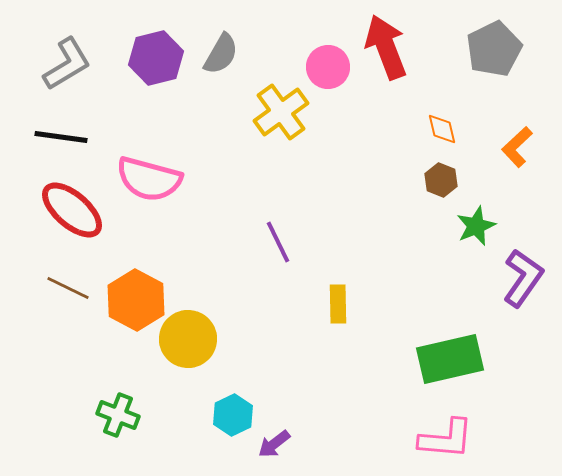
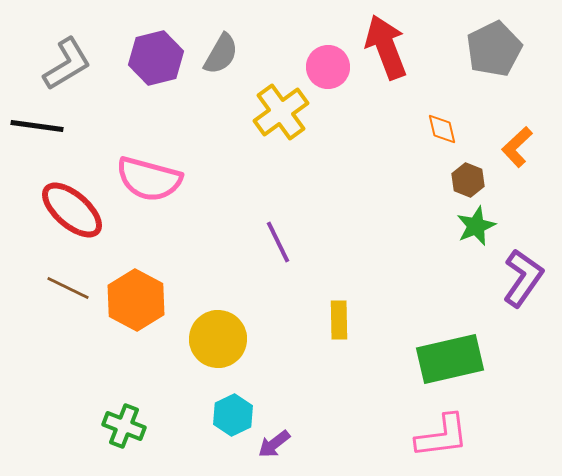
black line: moved 24 px left, 11 px up
brown hexagon: moved 27 px right
yellow rectangle: moved 1 px right, 16 px down
yellow circle: moved 30 px right
green cross: moved 6 px right, 11 px down
pink L-shape: moved 4 px left, 3 px up; rotated 12 degrees counterclockwise
